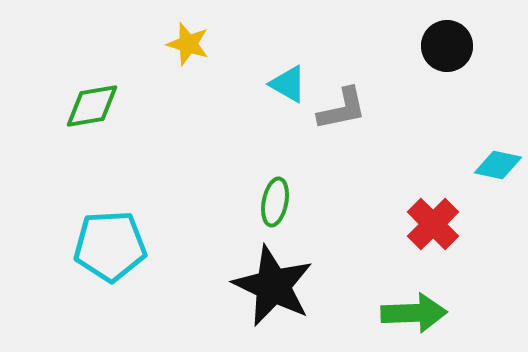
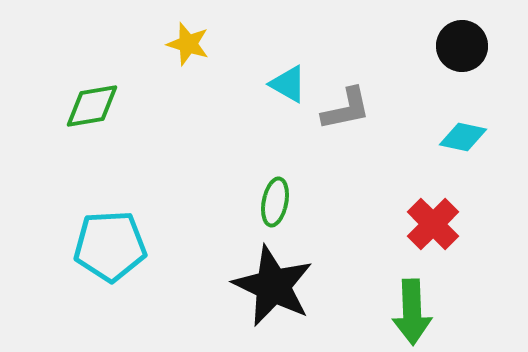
black circle: moved 15 px right
gray L-shape: moved 4 px right
cyan diamond: moved 35 px left, 28 px up
green arrow: moved 2 px left, 1 px up; rotated 90 degrees clockwise
